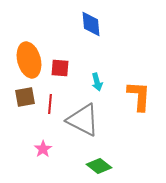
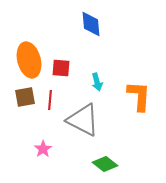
red square: moved 1 px right
red line: moved 4 px up
green diamond: moved 6 px right, 2 px up
